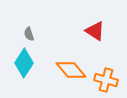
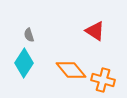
gray semicircle: moved 1 px down
orange cross: moved 3 px left
